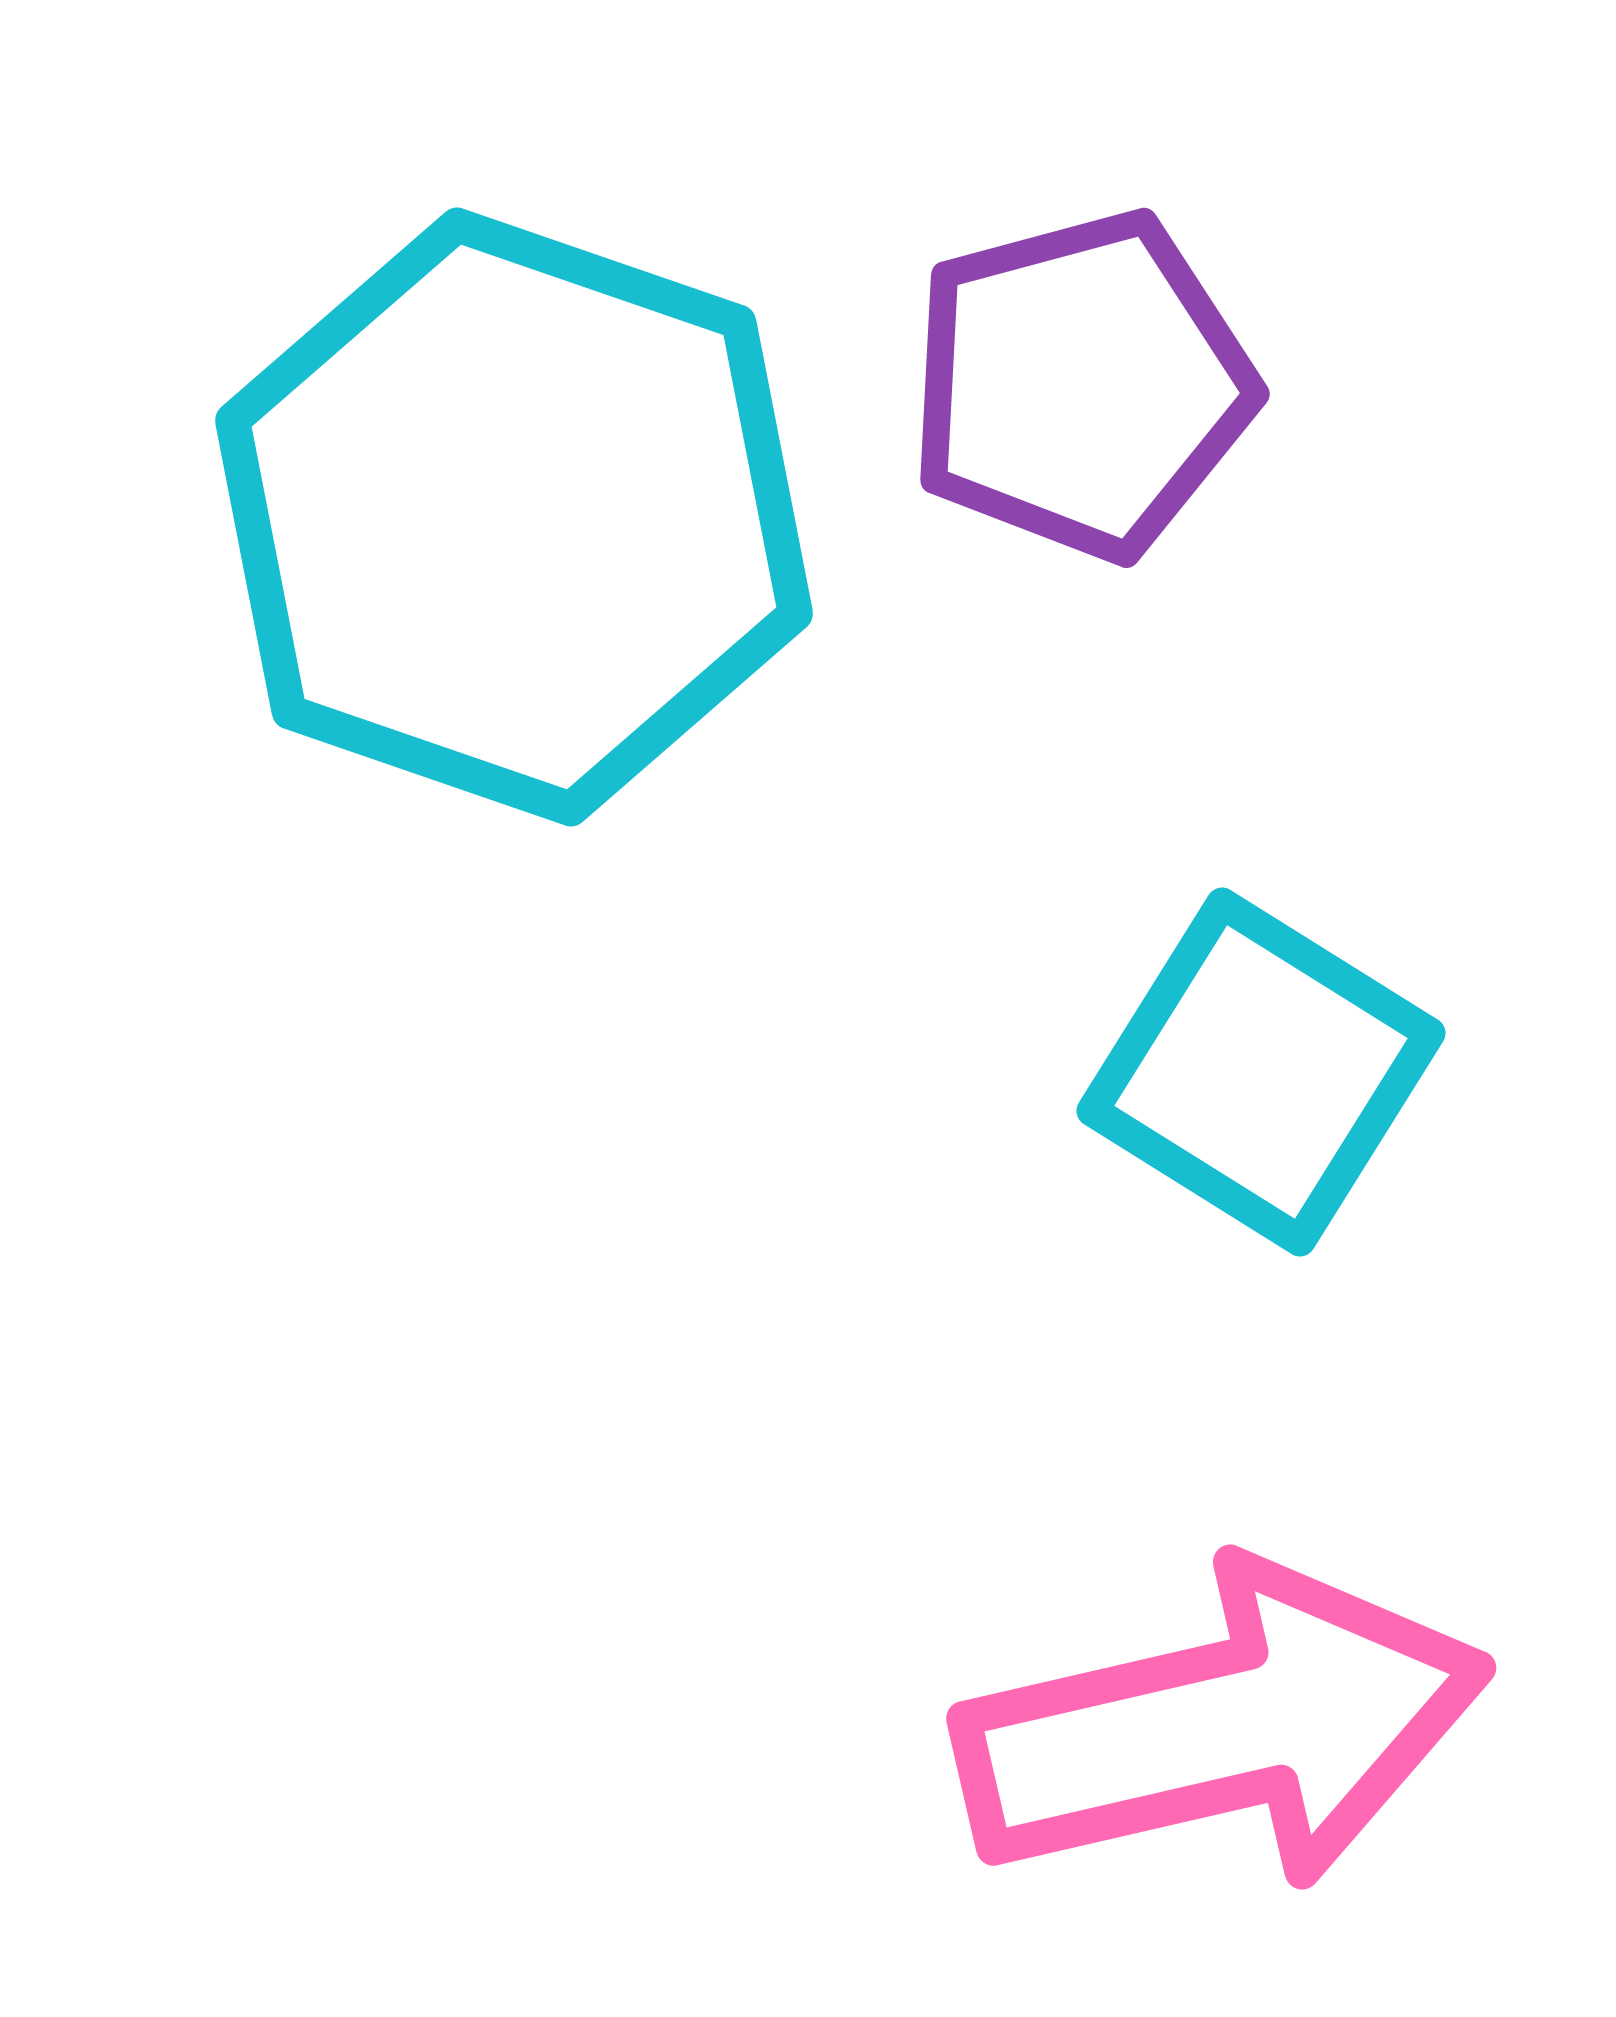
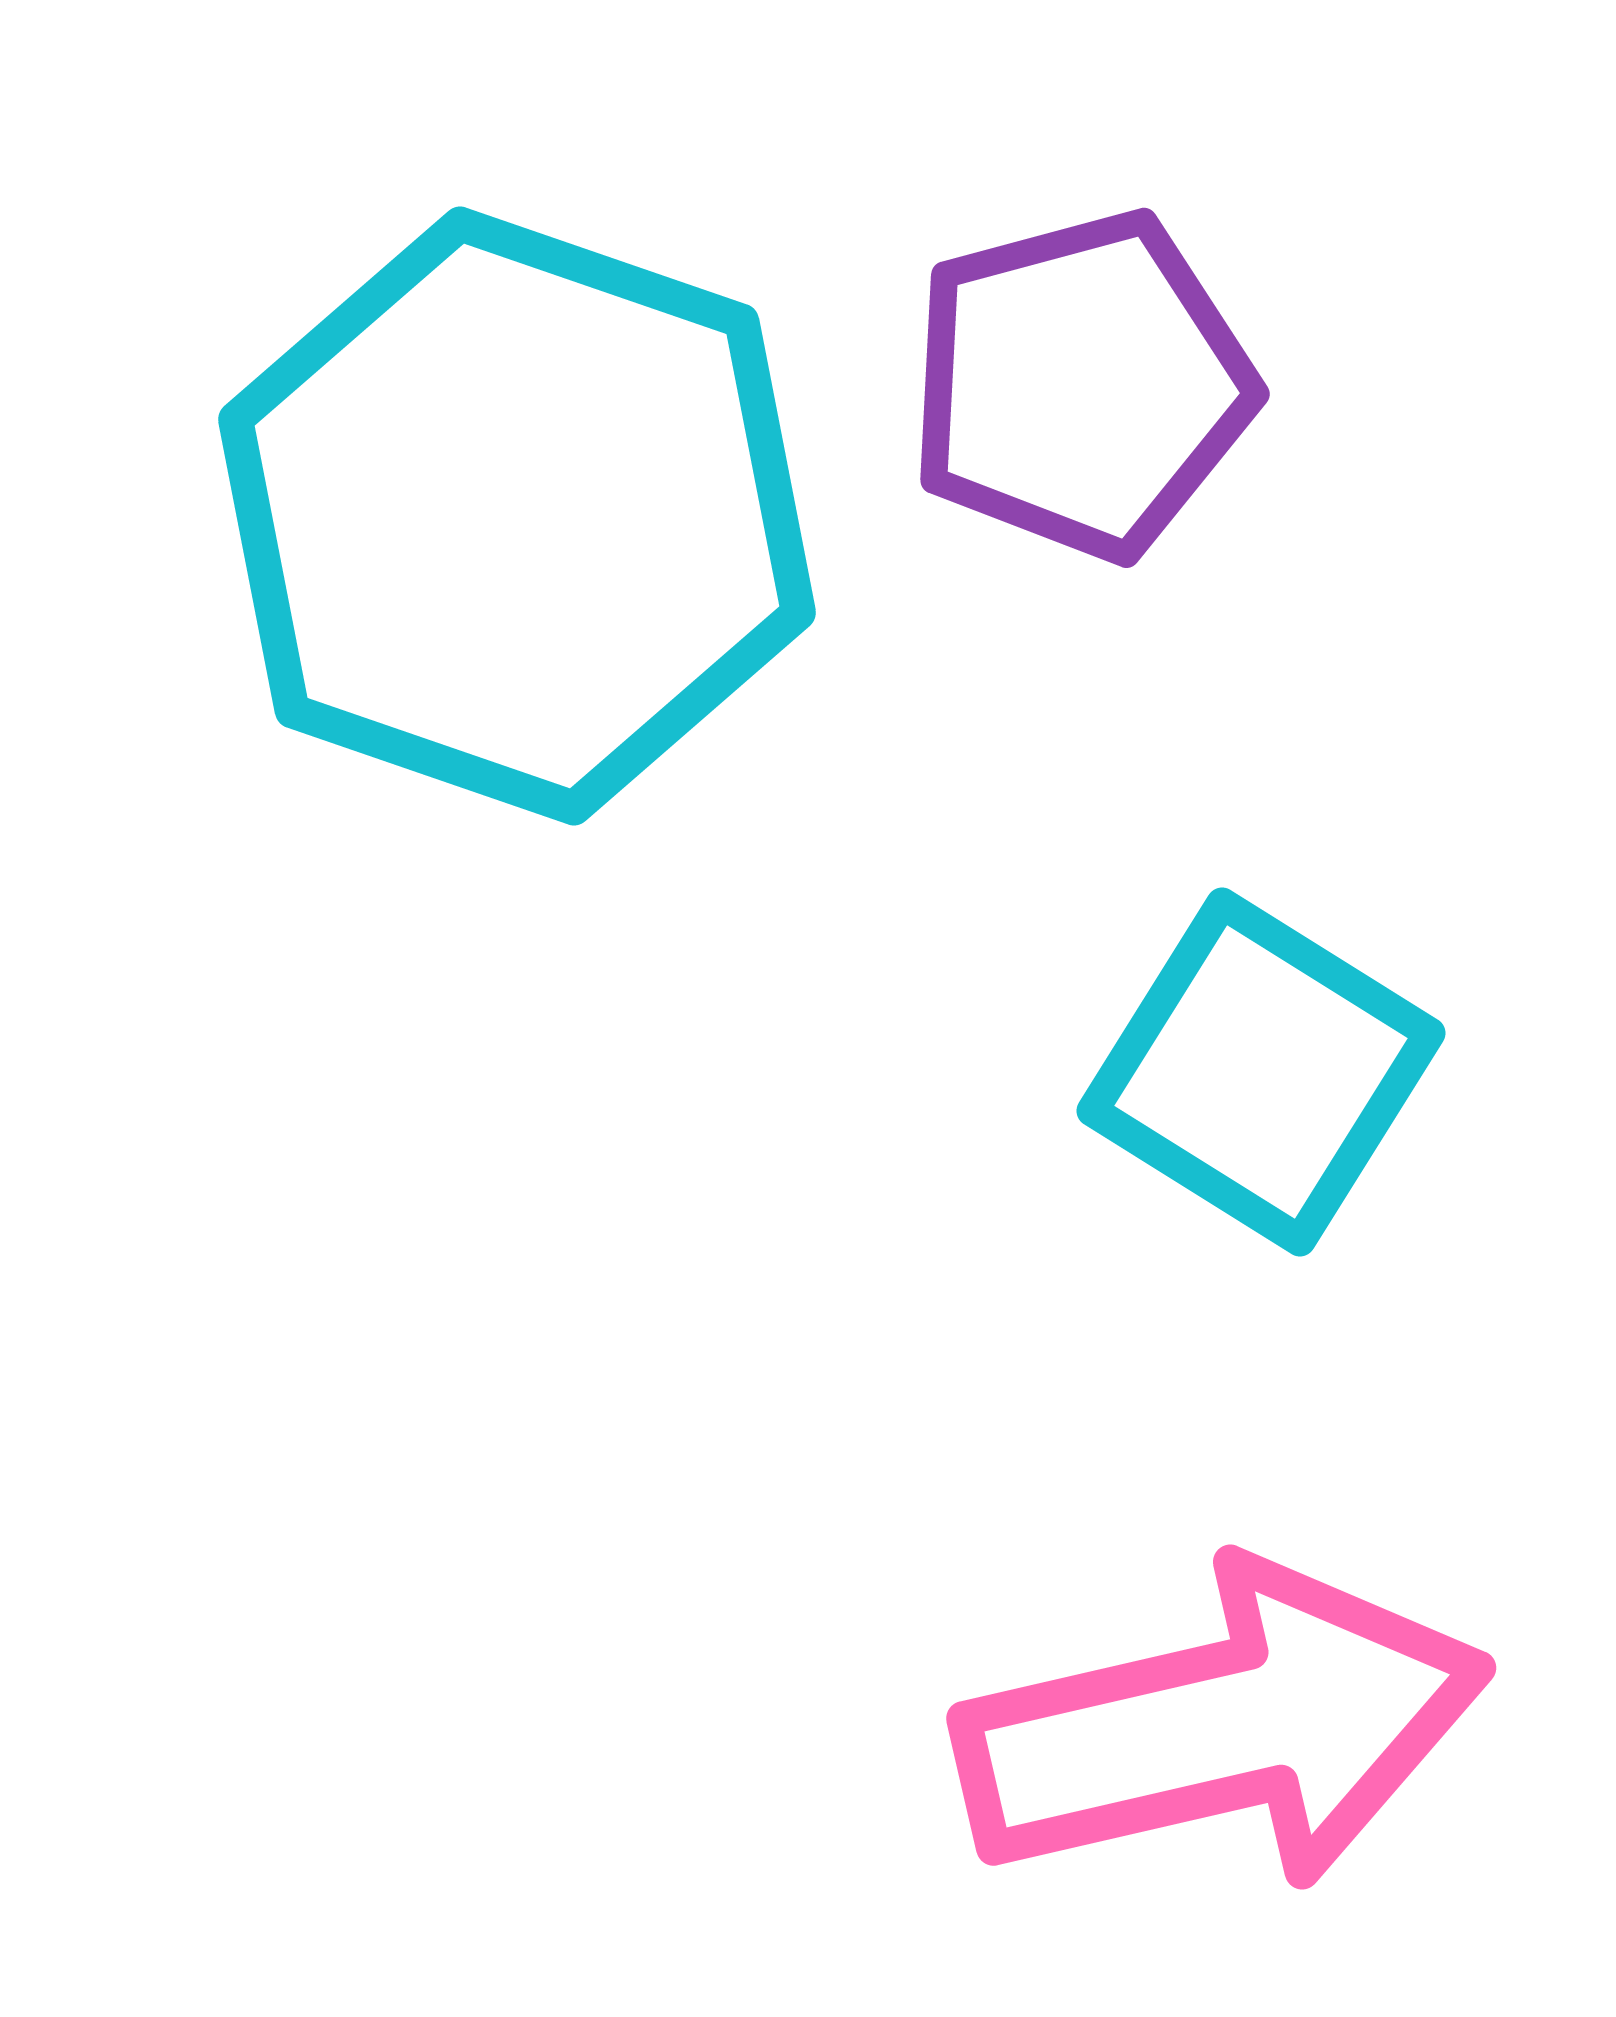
cyan hexagon: moved 3 px right, 1 px up
